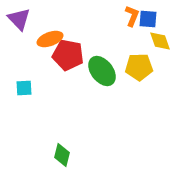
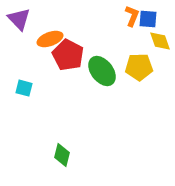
red pentagon: rotated 16 degrees clockwise
cyan square: rotated 18 degrees clockwise
